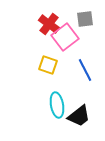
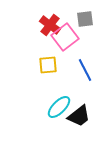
red cross: moved 1 px right, 1 px down
yellow square: rotated 24 degrees counterclockwise
cyan ellipse: moved 2 px right, 2 px down; rotated 55 degrees clockwise
